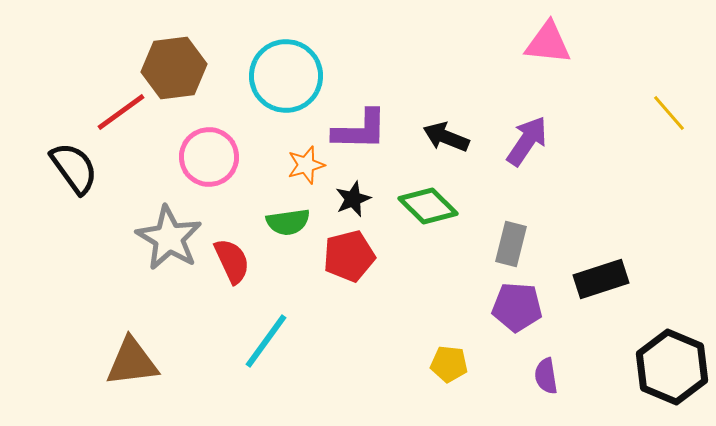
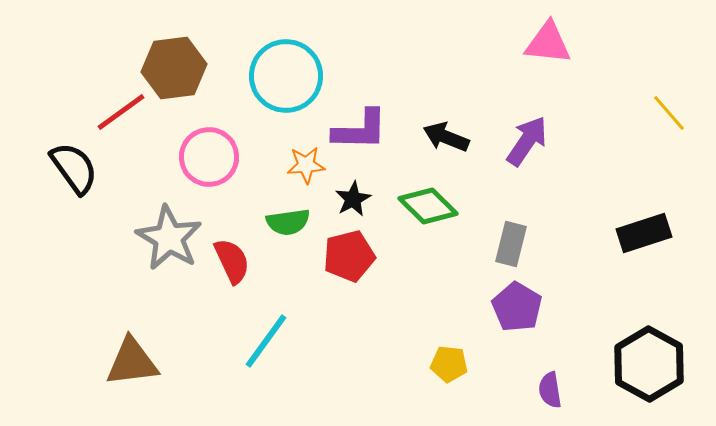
orange star: rotated 12 degrees clockwise
black star: rotated 6 degrees counterclockwise
black rectangle: moved 43 px right, 46 px up
purple pentagon: rotated 27 degrees clockwise
black hexagon: moved 23 px left, 3 px up; rotated 6 degrees clockwise
purple semicircle: moved 4 px right, 14 px down
